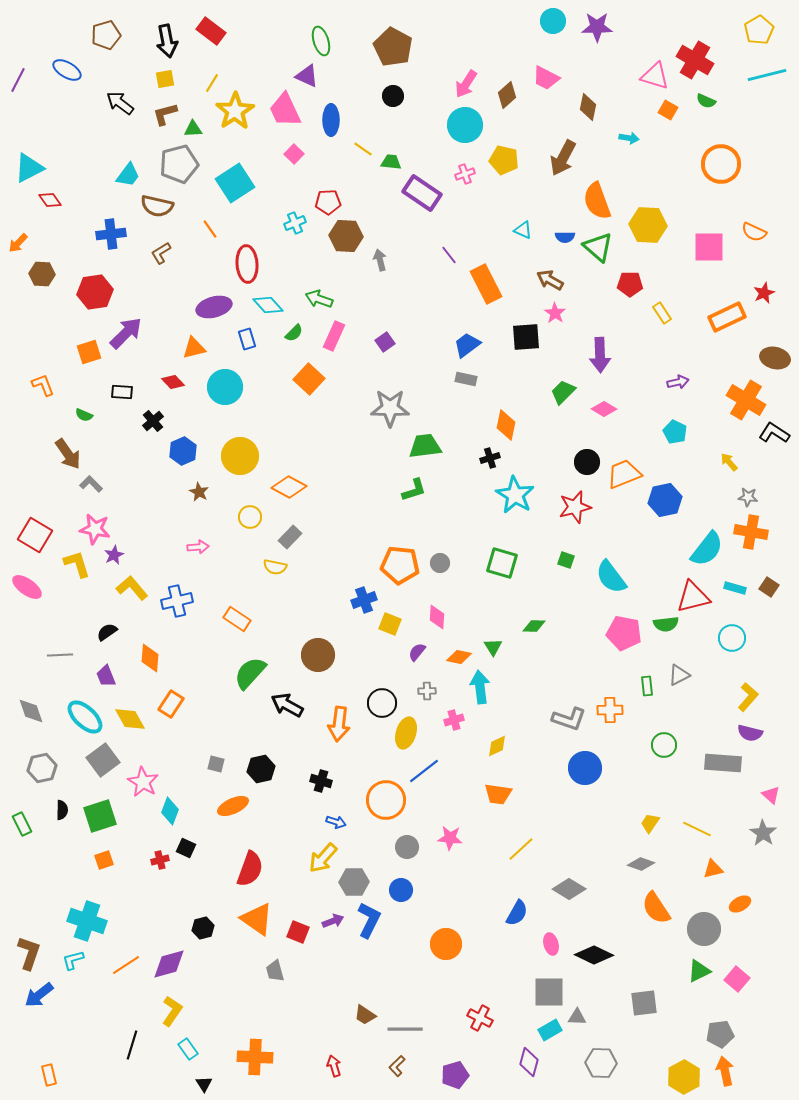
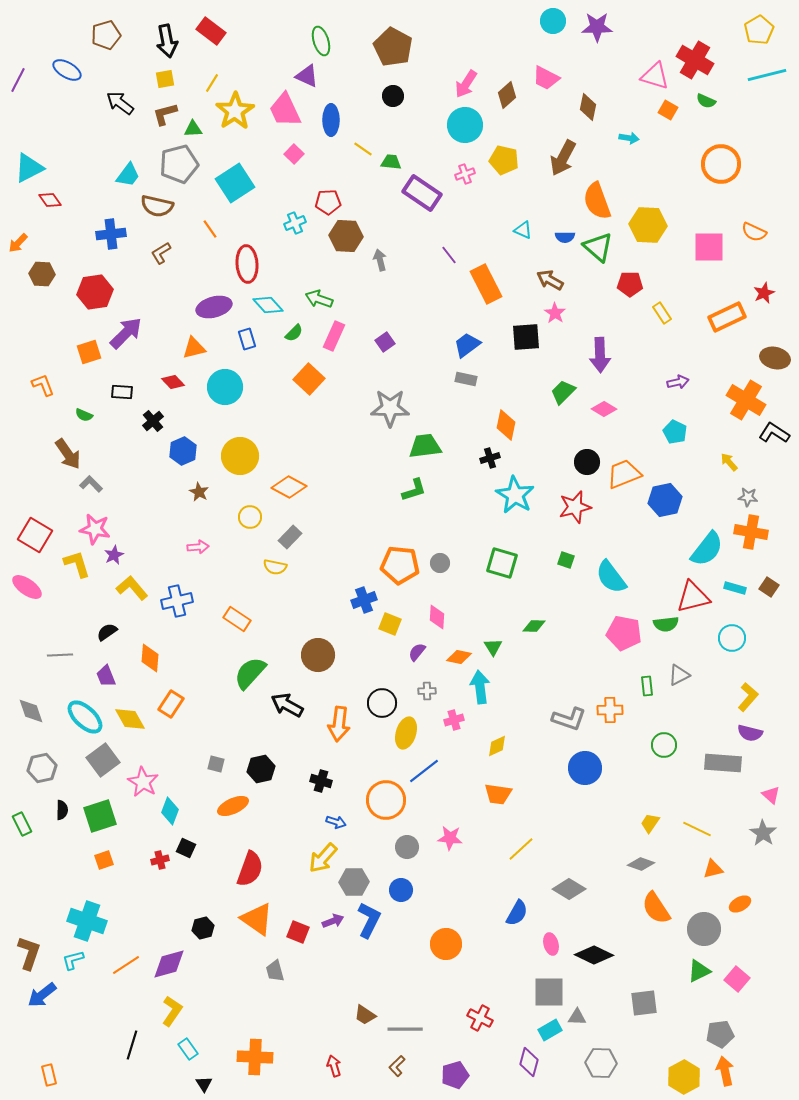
blue arrow at (39, 995): moved 3 px right
